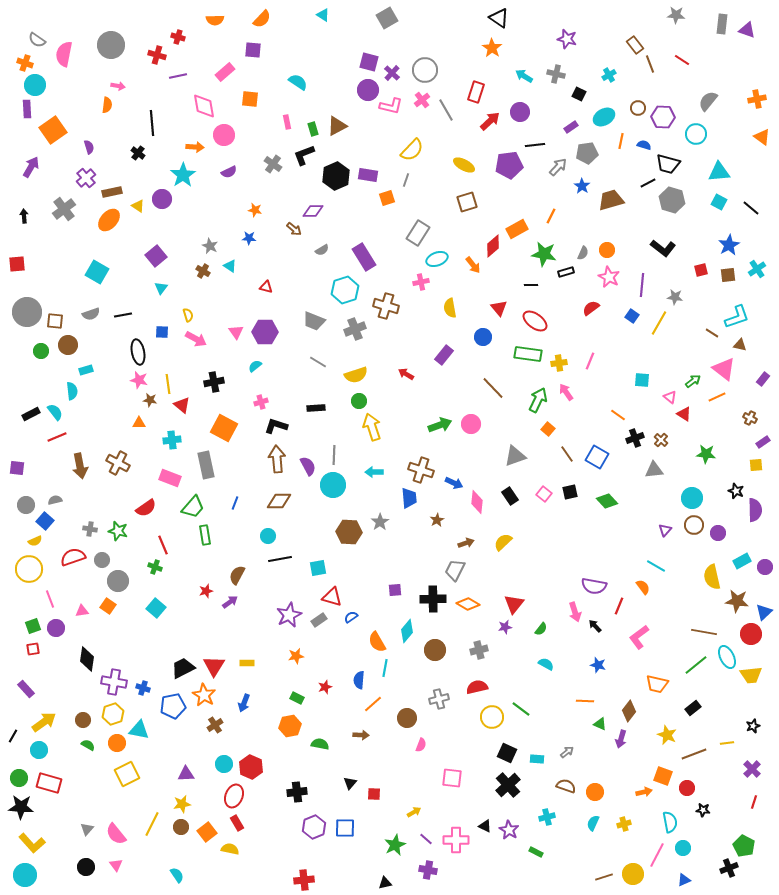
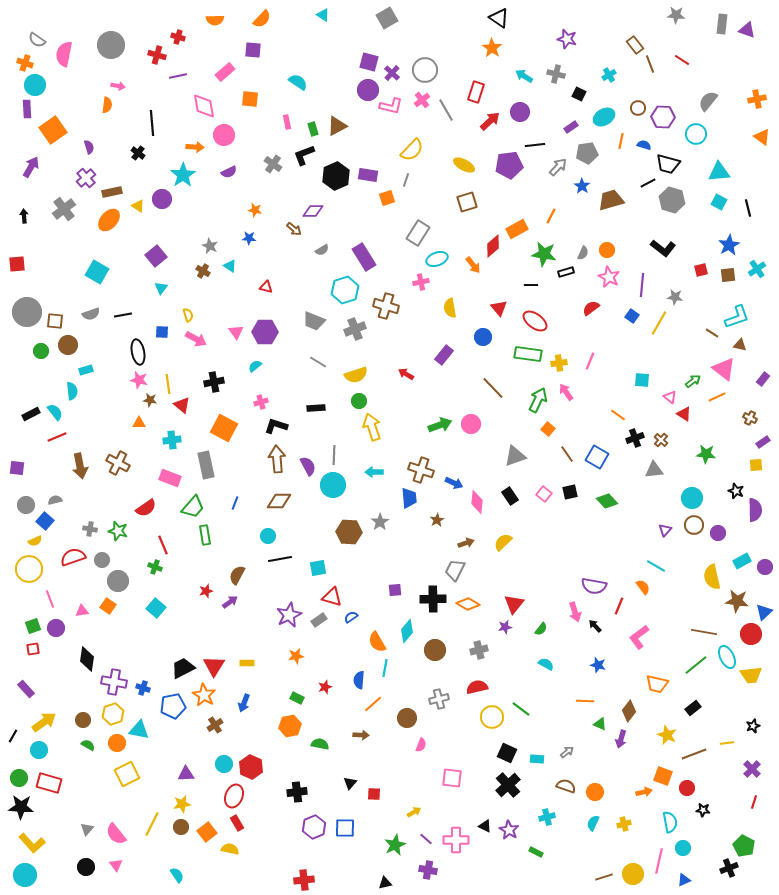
black line at (751, 208): moved 3 px left; rotated 36 degrees clockwise
pink line at (657, 855): moved 2 px right, 6 px down; rotated 15 degrees counterclockwise
